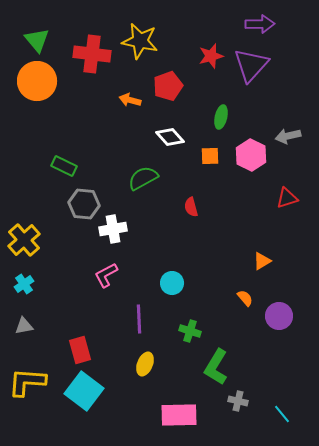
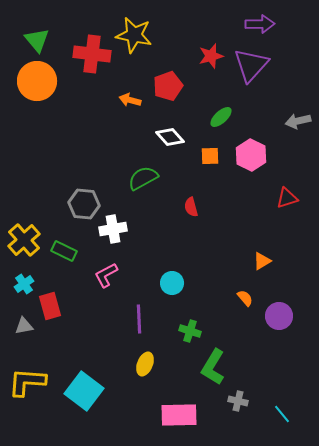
yellow star: moved 6 px left, 6 px up
green ellipse: rotated 35 degrees clockwise
gray arrow: moved 10 px right, 15 px up
green rectangle: moved 85 px down
red rectangle: moved 30 px left, 44 px up
green L-shape: moved 3 px left
